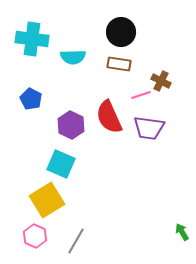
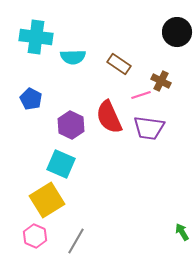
black circle: moved 56 px right
cyan cross: moved 4 px right, 2 px up
brown rectangle: rotated 25 degrees clockwise
